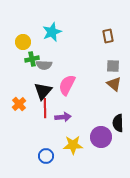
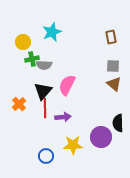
brown rectangle: moved 3 px right, 1 px down
